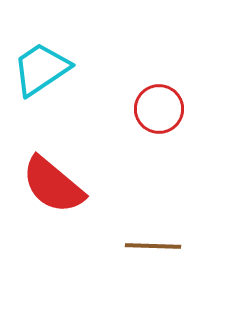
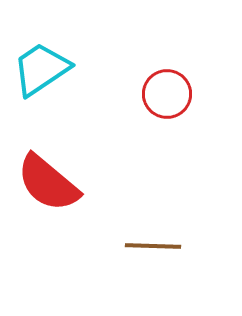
red circle: moved 8 px right, 15 px up
red semicircle: moved 5 px left, 2 px up
